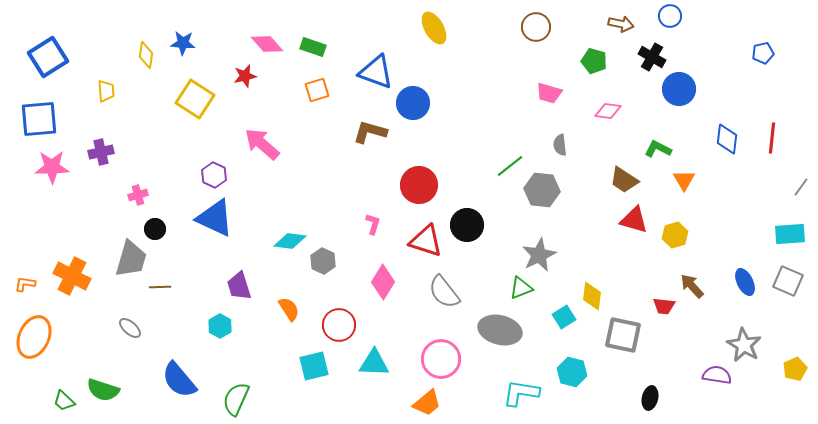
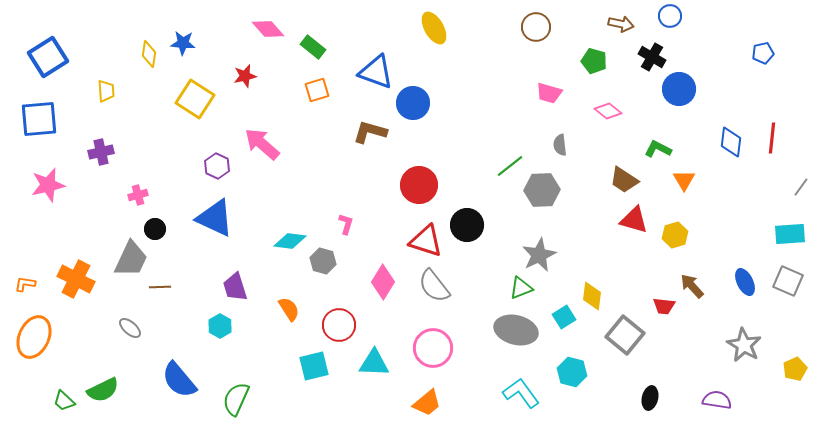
pink diamond at (267, 44): moved 1 px right, 15 px up
green rectangle at (313, 47): rotated 20 degrees clockwise
yellow diamond at (146, 55): moved 3 px right, 1 px up
pink diamond at (608, 111): rotated 32 degrees clockwise
blue diamond at (727, 139): moved 4 px right, 3 px down
pink star at (52, 167): moved 4 px left, 18 px down; rotated 12 degrees counterclockwise
purple hexagon at (214, 175): moved 3 px right, 9 px up
gray hexagon at (542, 190): rotated 8 degrees counterclockwise
pink L-shape at (373, 224): moved 27 px left
gray trapezoid at (131, 259): rotated 9 degrees clockwise
gray hexagon at (323, 261): rotated 10 degrees counterclockwise
orange cross at (72, 276): moved 4 px right, 3 px down
purple trapezoid at (239, 286): moved 4 px left, 1 px down
gray semicircle at (444, 292): moved 10 px left, 6 px up
gray ellipse at (500, 330): moved 16 px right
gray square at (623, 335): moved 2 px right; rotated 27 degrees clockwise
pink circle at (441, 359): moved 8 px left, 11 px up
purple semicircle at (717, 375): moved 25 px down
green semicircle at (103, 390): rotated 44 degrees counterclockwise
cyan L-shape at (521, 393): rotated 45 degrees clockwise
